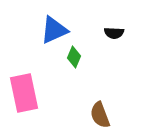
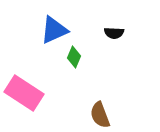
pink rectangle: rotated 45 degrees counterclockwise
